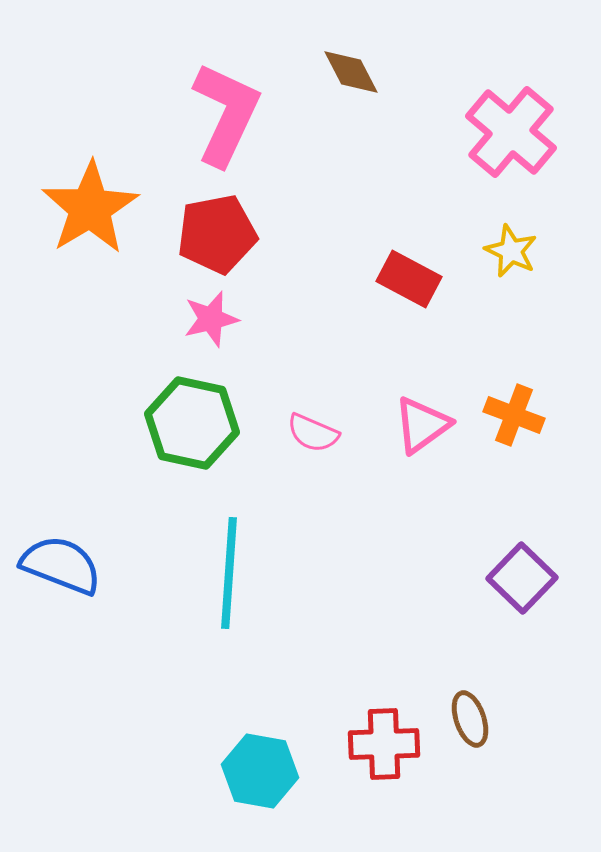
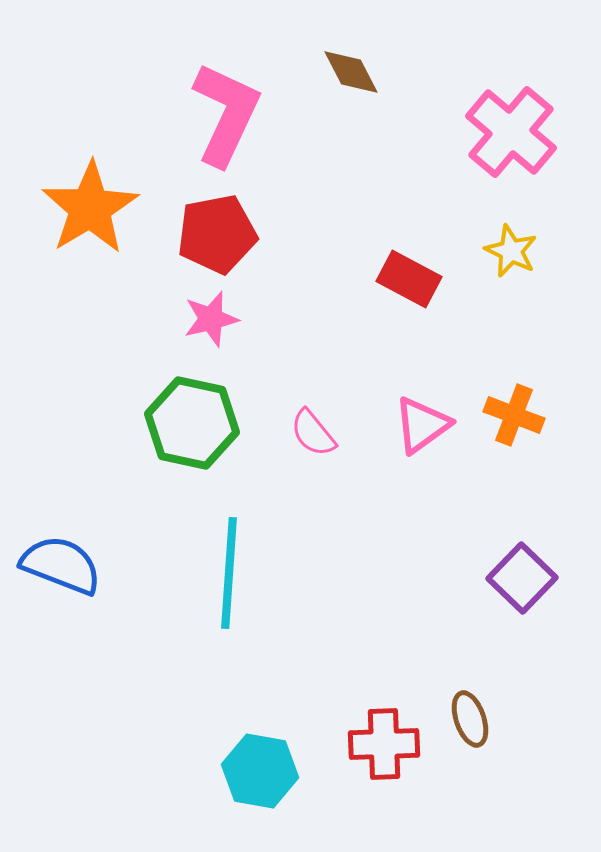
pink semicircle: rotated 28 degrees clockwise
